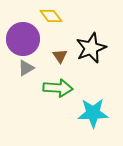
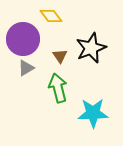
green arrow: rotated 108 degrees counterclockwise
